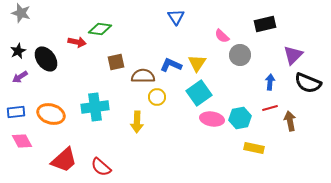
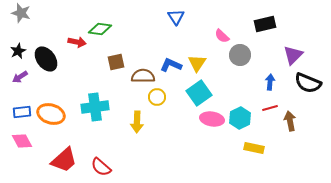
blue rectangle: moved 6 px right
cyan hexagon: rotated 15 degrees counterclockwise
